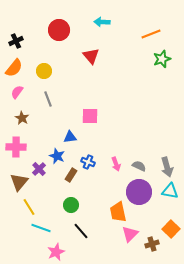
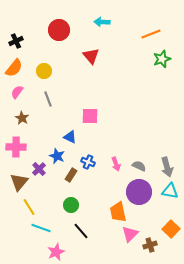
blue triangle: rotated 32 degrees clockwise
brown cross: moved 2 px left, 1 px down
